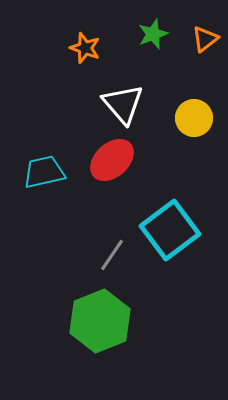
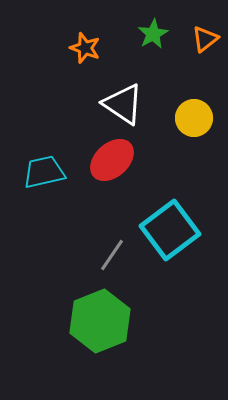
green star: rotated 8 degrees counterclockwise
white triangle: rotated 15 degrees counterclockwise
